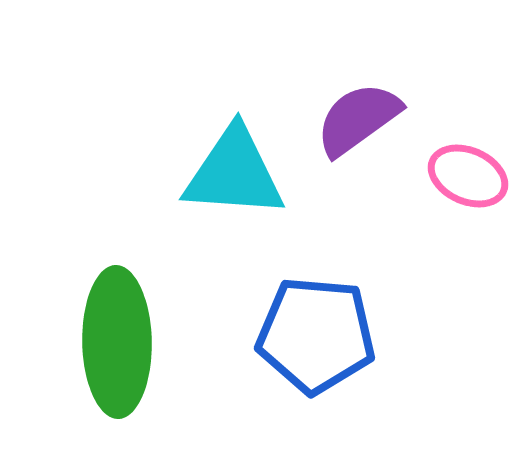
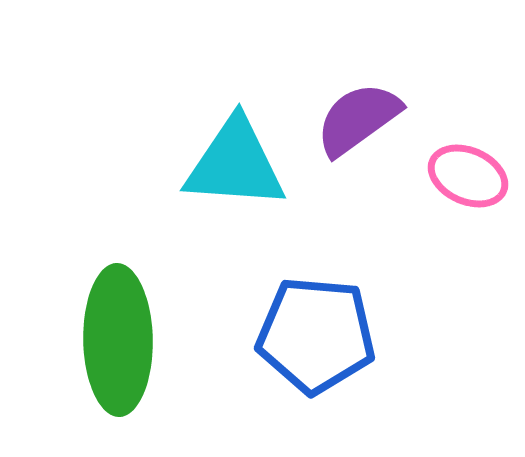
cyan triangle: moved 1 px right, 9 px up
green ellipse: moved 1 px right, 2 px up
